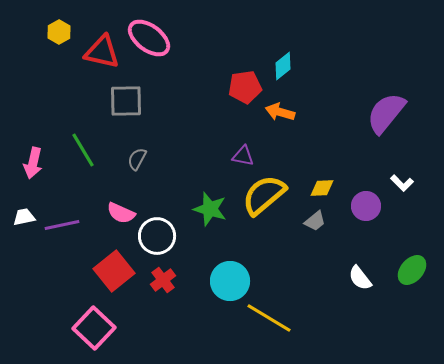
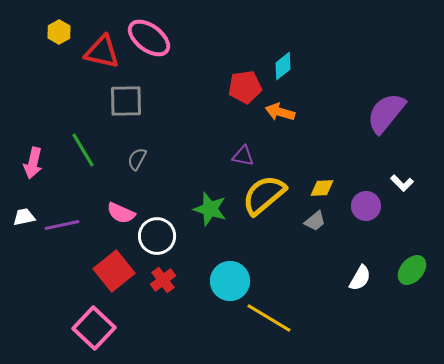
white semicircle: rotated 112 degrees counterclockwise
